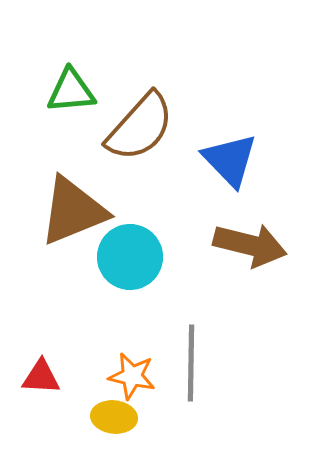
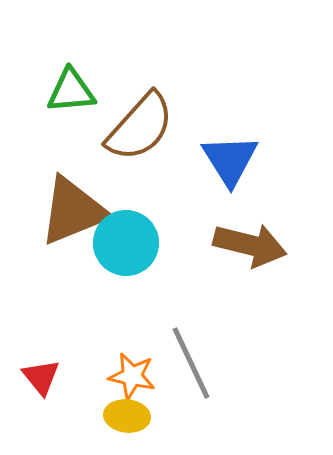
blue triangle: rotated 12 degrees clockwise
cyan circle: moved 4 px left, 14 px up
gray line: rotated 26 degrees counterclockwise
red triangle: rotated 48 degrees clockwise
yellow ellipse: moved 13 px right, 1 px up
